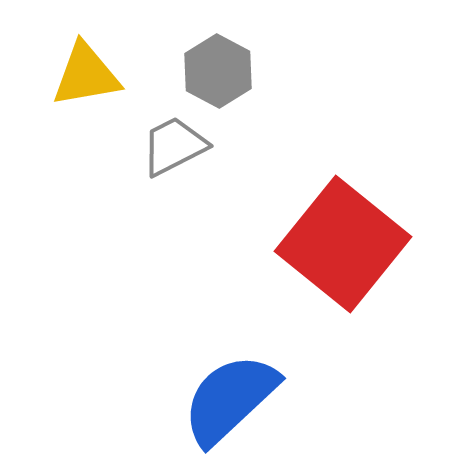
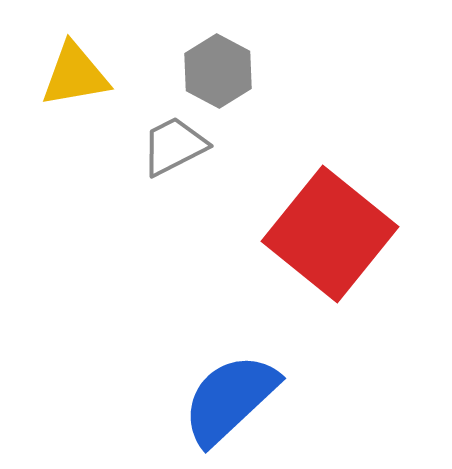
yellow triangle: moved 11 px left
red square: moved 13 px left, 10 px up
